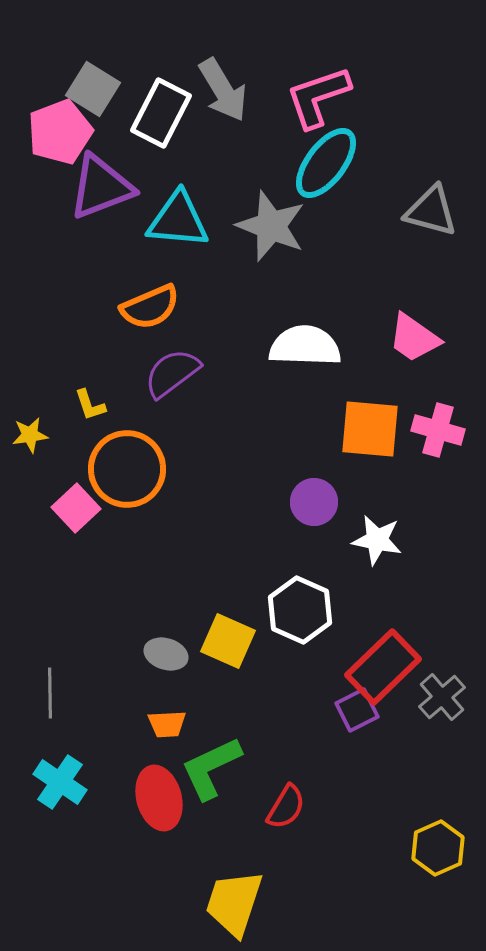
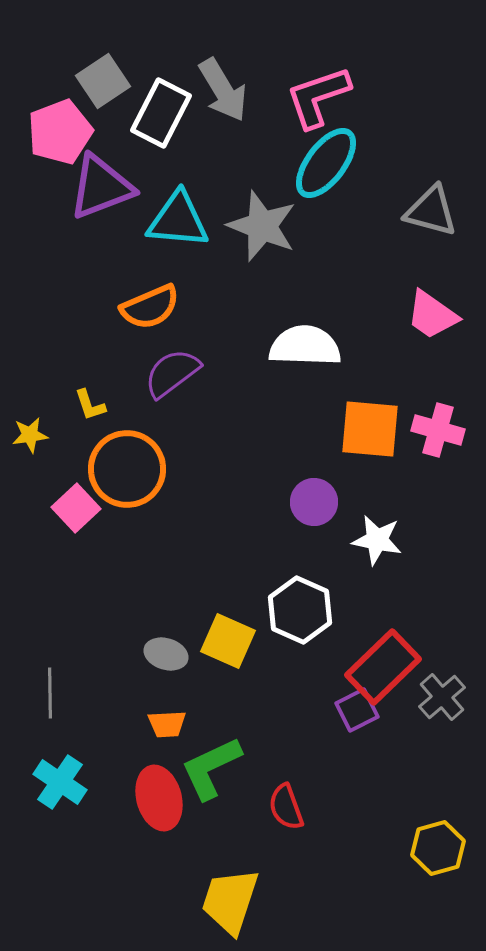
gray square: moved 10 px right, 8 px up; rotated 24 degrees clockwise
gray star: moved 9 px left
pink trapezoid: moved 18 px right, 23 px up
red semicircle: rotated 129 degrees clockwise
yellow hexagon: rotated 8 degrees clockwise
yellow trapezoid: moved 4 px left, 2 px up
